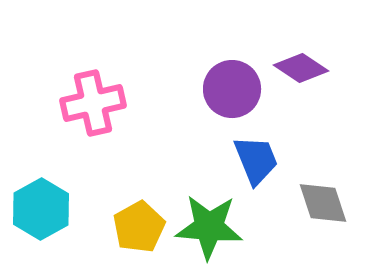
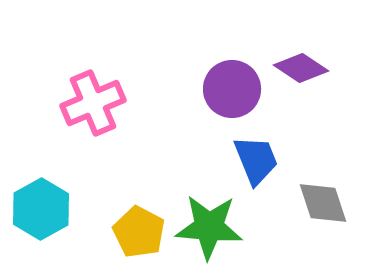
pink cross: rotated 10 degrees counterclockwise
yellow pentagon: moved 5 px down; rotated 15 degrees counterclockwise
